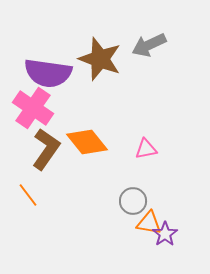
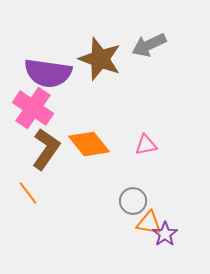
orange diamond: moved 2 px right, 2 px down
pink triangle: moved 4 px up
orange line: moved 2 px up
